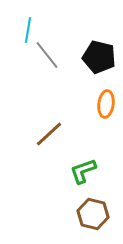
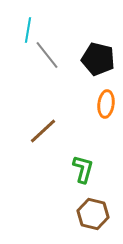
black pentagon: moved 1 px left, 2 px down
brown line: moved 6 px left, 3 px up
green L-shape: moved 2 px up; rotated 124 degrees clockwise
